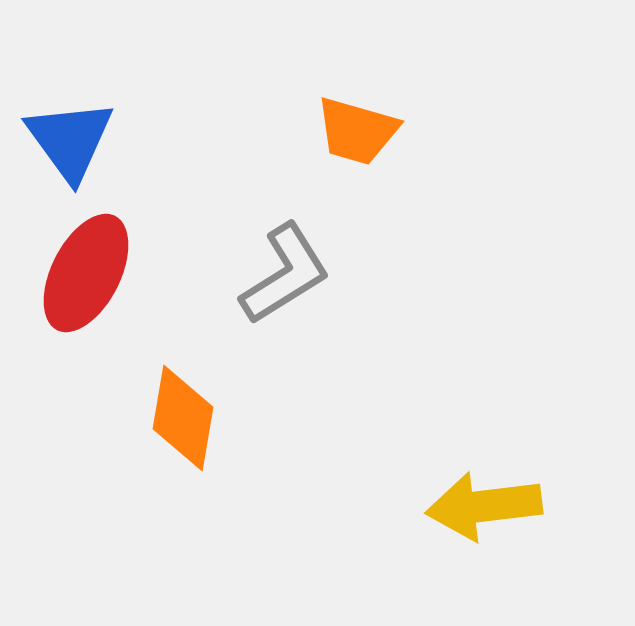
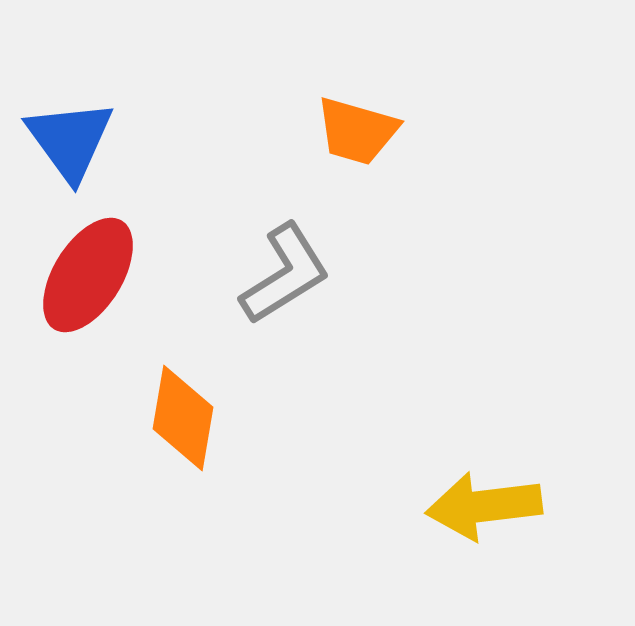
red ellipse: moved 2 px right, 2 px down; rotated 5 degrees clockwise
